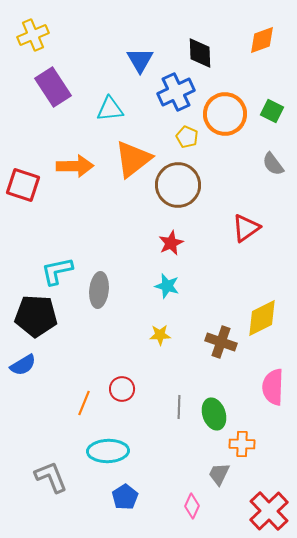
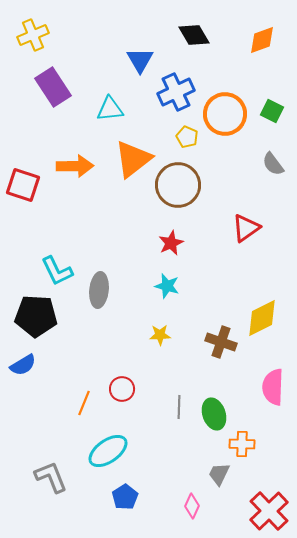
black diamond: moved 6 px left, 18 px up; rotated 28 degrees counterclockwise
cyan L-shape: rotated 104 degrees counterclockwise
cyan ellipse: rotated 33 degrees counterclockwise
